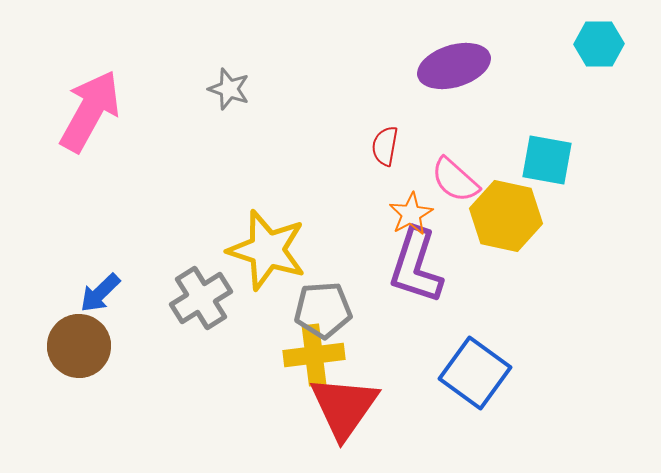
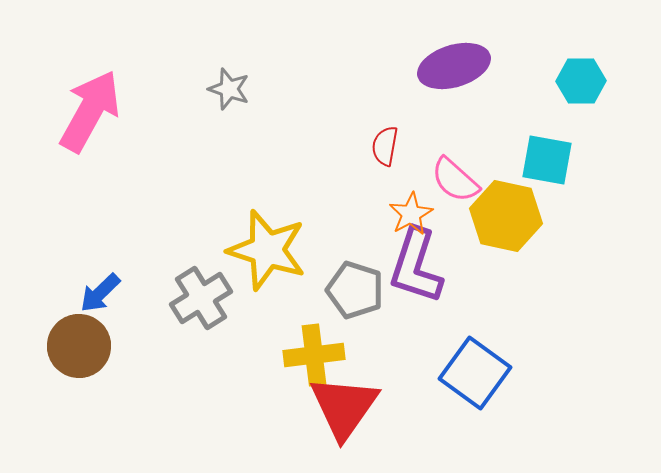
cyan hexagon: moved 18 px left, 37 px down
gray pentagon: moved 32 px right, 20 px up; rotated 22 degrees clockwise
